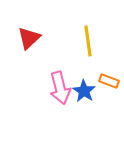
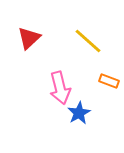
yellow line: rotated 40 degrees counterclockwise
blue star: moved 5 px left, 22 px down; rotated 10 degrees clockwise
